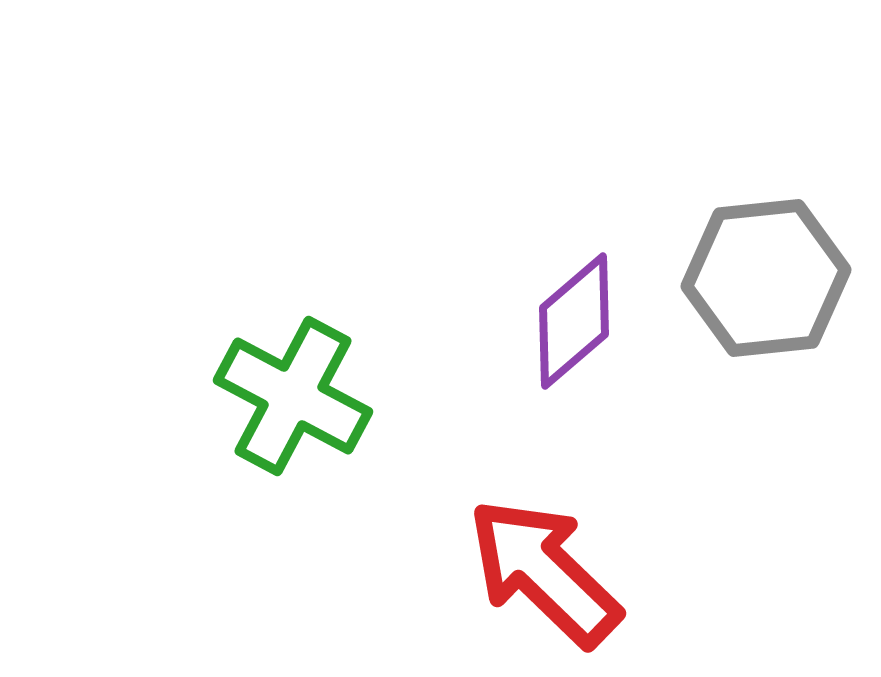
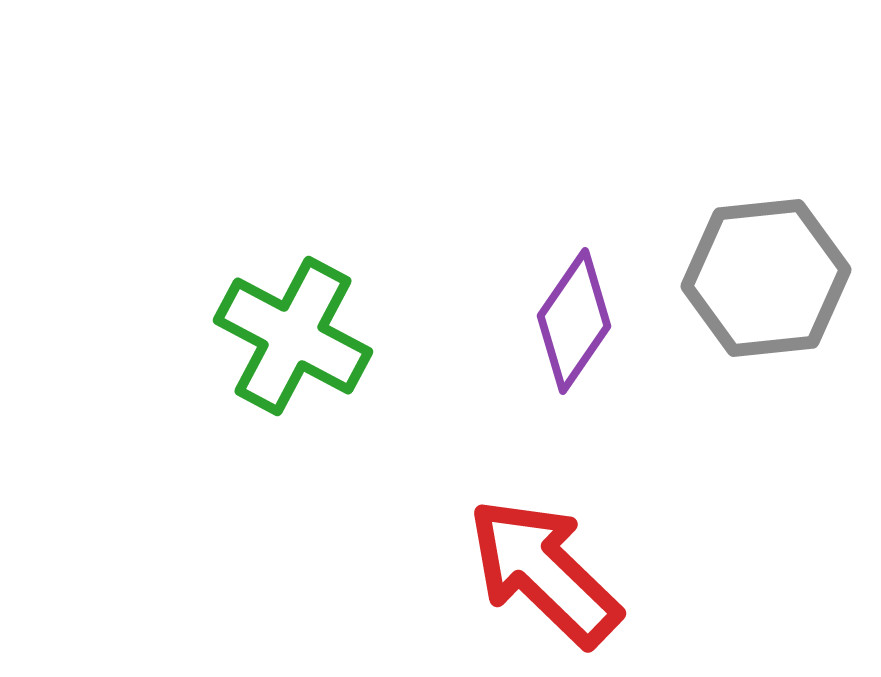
purple diamond: rotated 15 degrees counterclockwise
green cross: moved 60 px up
